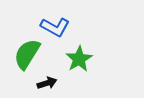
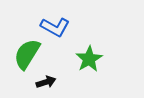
green star: moved 10 px right
black arrow: moved 1 px left, 1 px up
